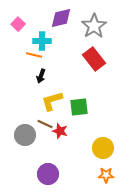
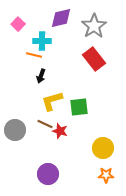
gray circle: moved 10 px left, 5 px up
